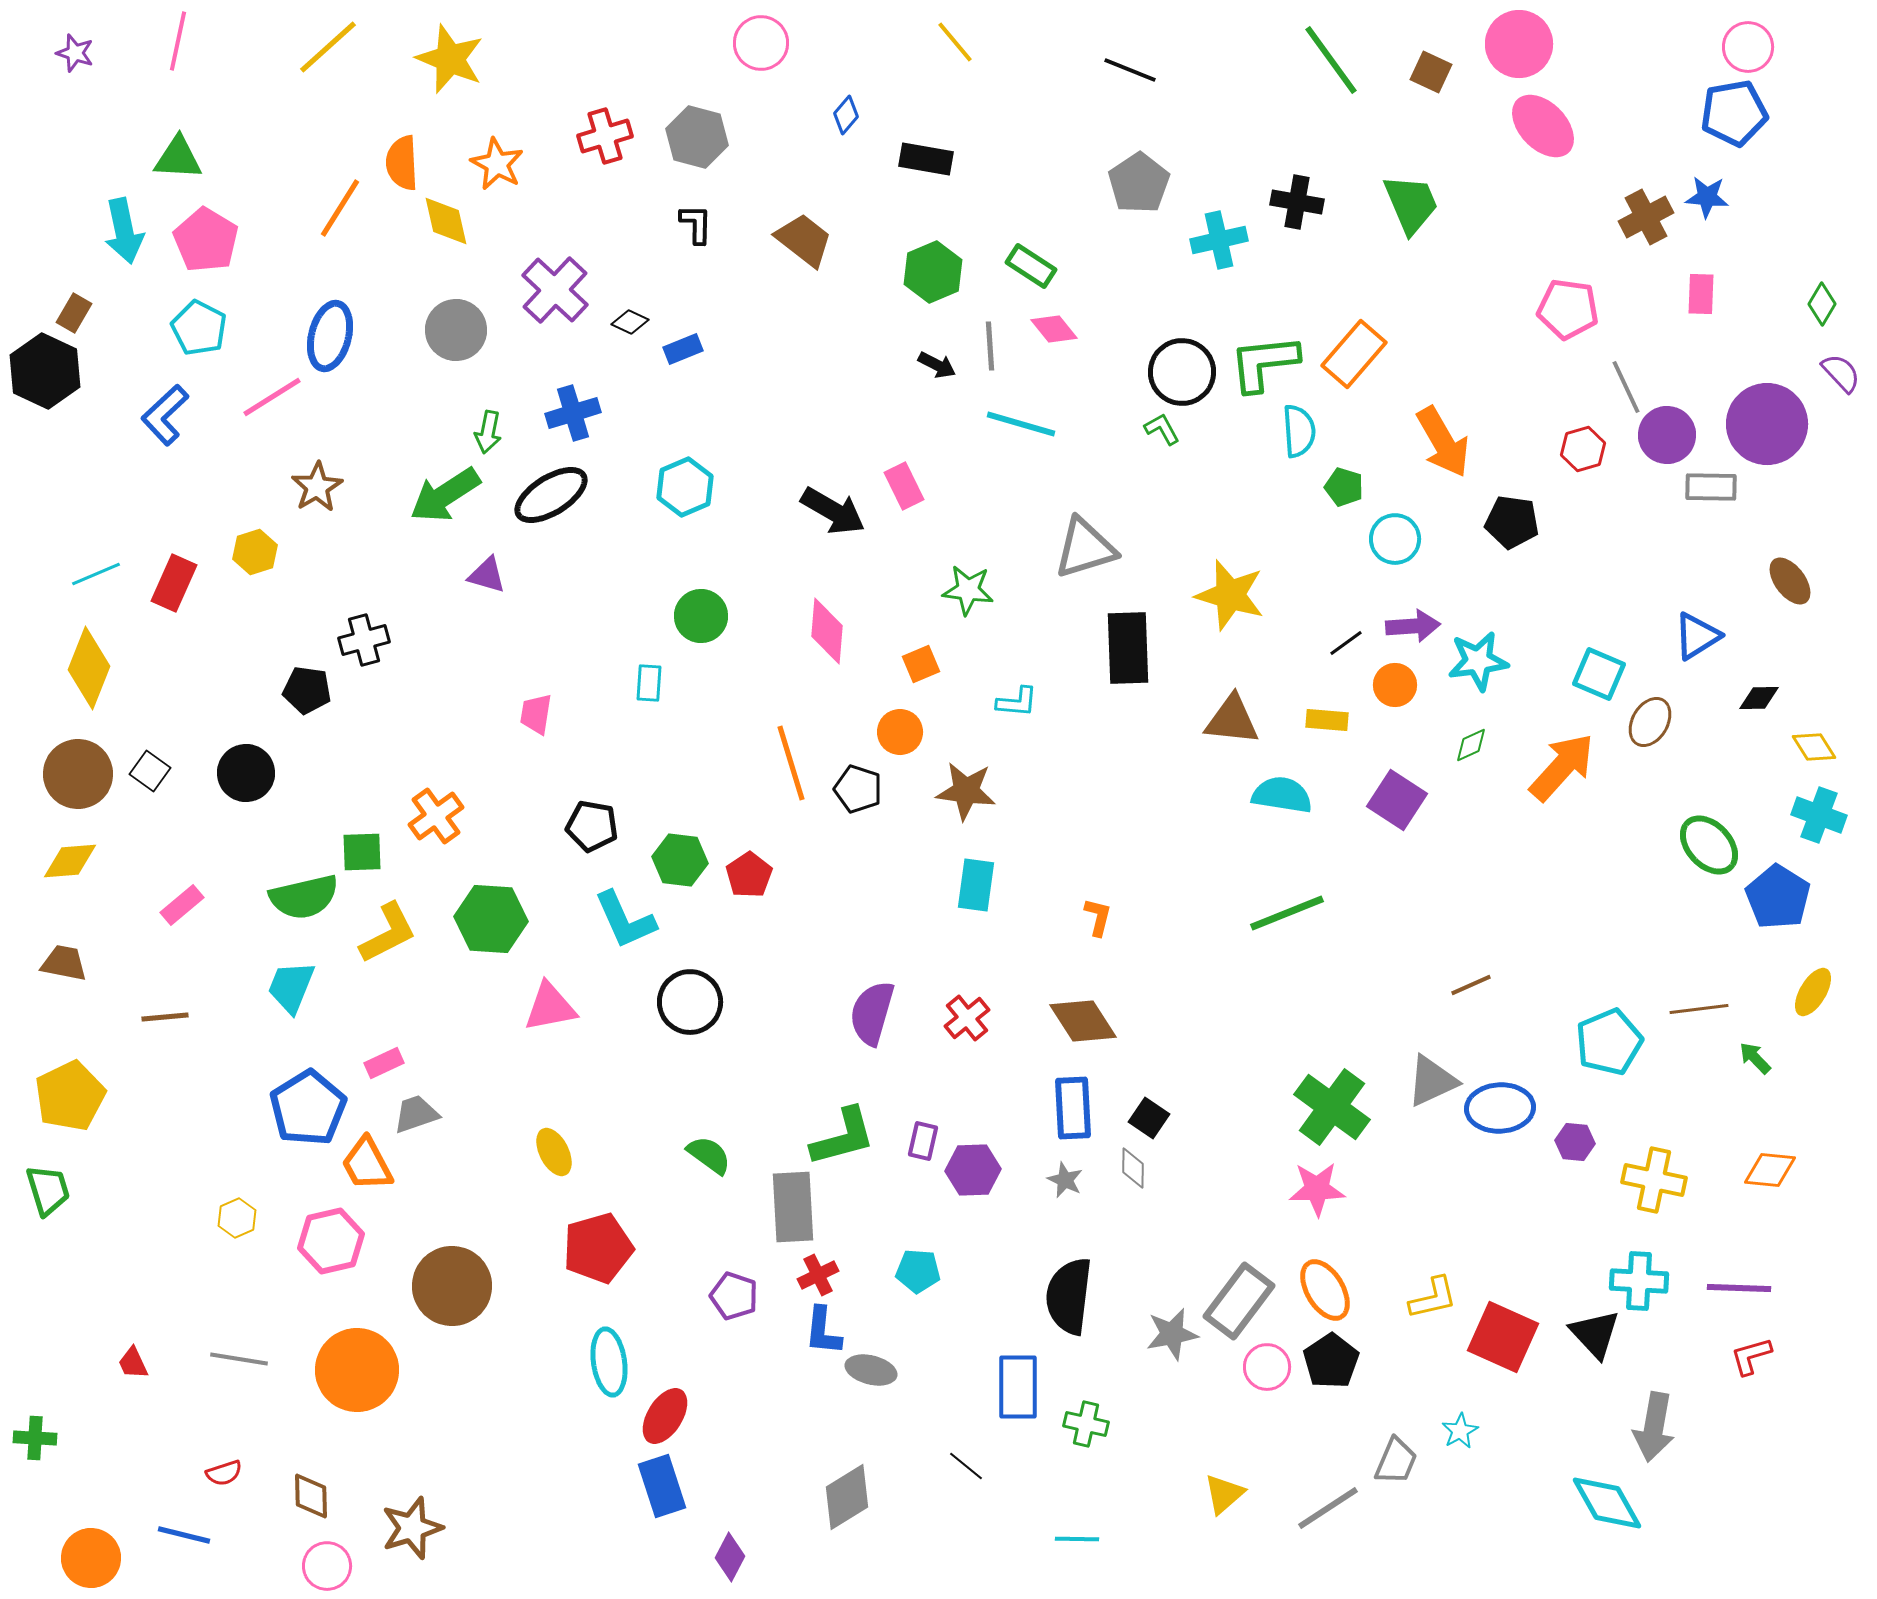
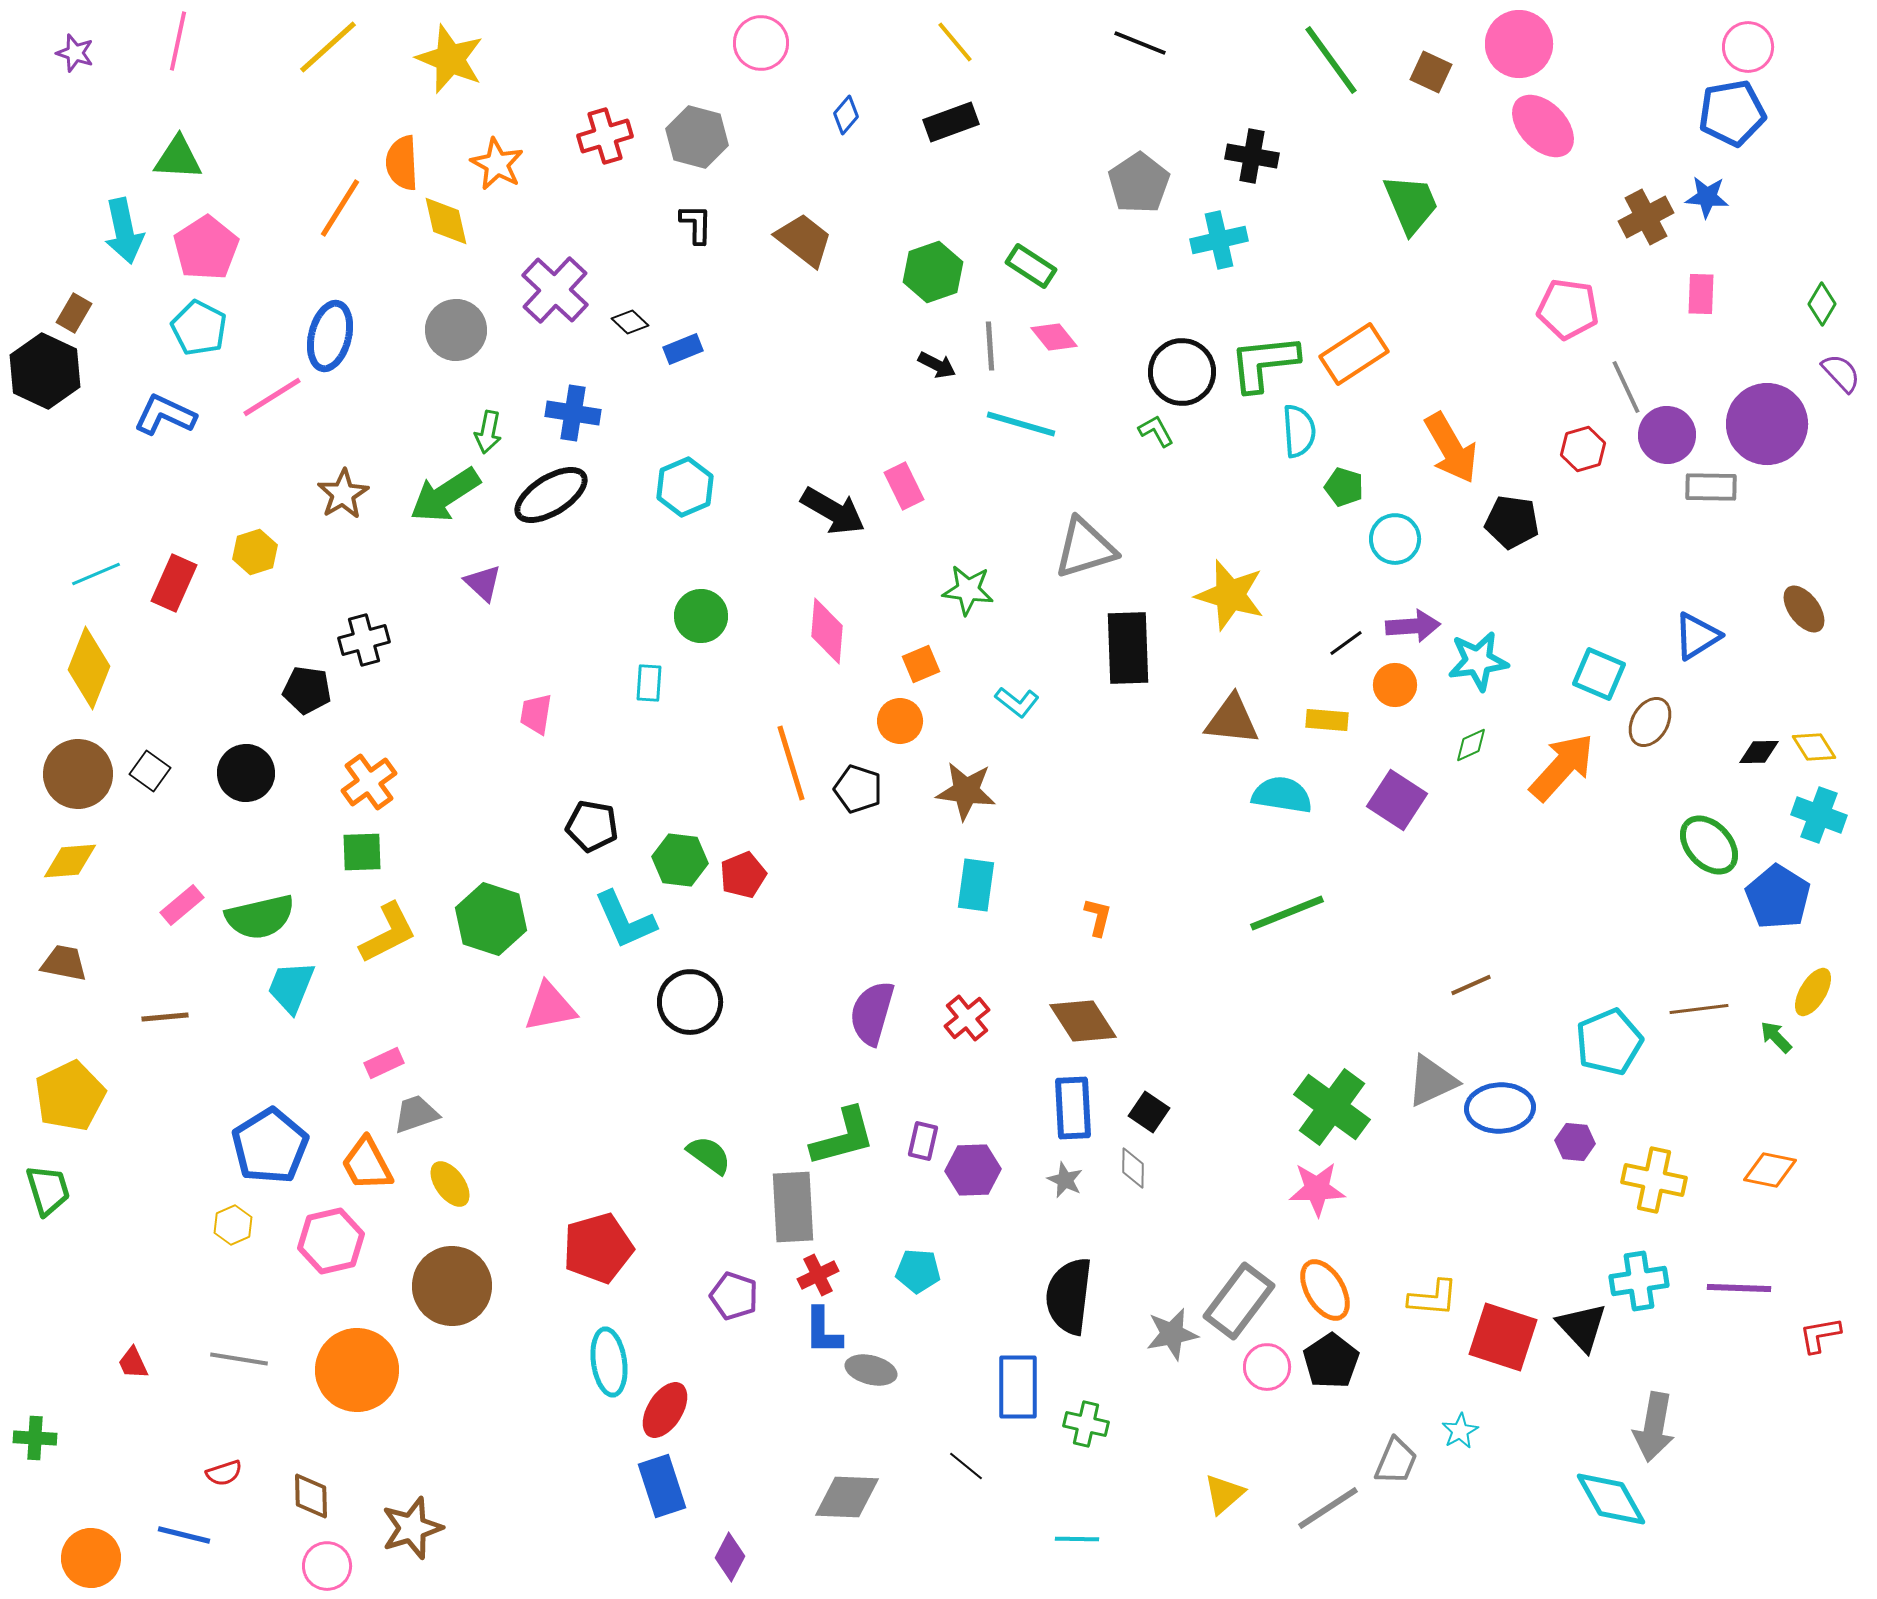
black line at (1130, 70): moved 10 px right, 27 px up
blue pentagon at (1734, 113): moved 2 px left
black rectangle at (926, 159): moved 25 px right, 37 px up; rotated 30 degrees counterclockwise
black cross at (1297, 202): moved 45 px left, 46 px up
pink pentagon at (206, 240): moved 8 px down; rotated 8 degrees clockwise
green hexagon at (933, 272): rotated 4 degrees clockwise
black diamond at (630, 322): rotated 18 degrees clockwise
pink diamond at (1054, 329): moved 8 px down
orange rectangle at (1354, 354): rotated 16 degrees clockwise
blue cross at (573, 413): rotated 26 degrees clockwise
blue L-shape at (165, 415): rotated 68 degrees clockwise
green L-shape at (1162, 429): moved 6 px left, 2 px down
orange arrow at (1443, 442): moved 8 px right, 6 px down
brown star at (317, 487): moved 26 px right, 7 px down
purple triangle at (487, 575): moved 4 px left, 8 px down; rotated 27 degrees clockwise
brown ellipse at (1790, 581): moved 14 px right, 28 px down
black diamond at (1759, 698): moved 54 px down
cyan L-shape at (1017, 702): rotated 33 degrees clockwise
orange circle at (900, 732): moved 11 px up
orange cross at (436, 816): moved 67 px left, 34 px up
red pentagon at (749, 875): moved 6 px left; rotated 12 degrees clockwise
green semicircle at (304, 897): moved 44 px left, 20 px down
green hexagon at (491, 919): rotated 14 degrees clockwise
green arrow at (1755, 1058): moved 21 px right, 21 px up
blue pentagon at (308, 1108): moved 38 px left, 38 px down
black square at (1149, 1118): moved 6 px up
yellow ellipse at (554, 1152): moved 104 px left, 32 px down; rotated 9 degrees counterclockwise
orange diamond at (1770, 1170): rotated 6 degrees clockwise
yellow hexagon at (237, 1218): moved 4 px left, 7 px down
cyan cross at (1639, 1281): rotated 12 degrees counterclockwise
yellow L-shape at (1433, 1298): rotated 18 degrees clockwise
blue L-shape at (823, 1331): rotated 6 degrees counterclockwise
black triangle at (1595, 1334): moved 13 px left, 7 px up
red square at (1503, 1337): rotated 6 degrees counterclockwise
red L-shape at (1751, 1356): moved 69 px right, 21 px up; rotated 6 degrees clockwise
red ellipse at (665, 1416): moved 6 px up
gray diamond at (847, 1497): rotated 34 degrees clockwise
cyan diamond at (1607, 1503): moved 4 px right, 4 px up
